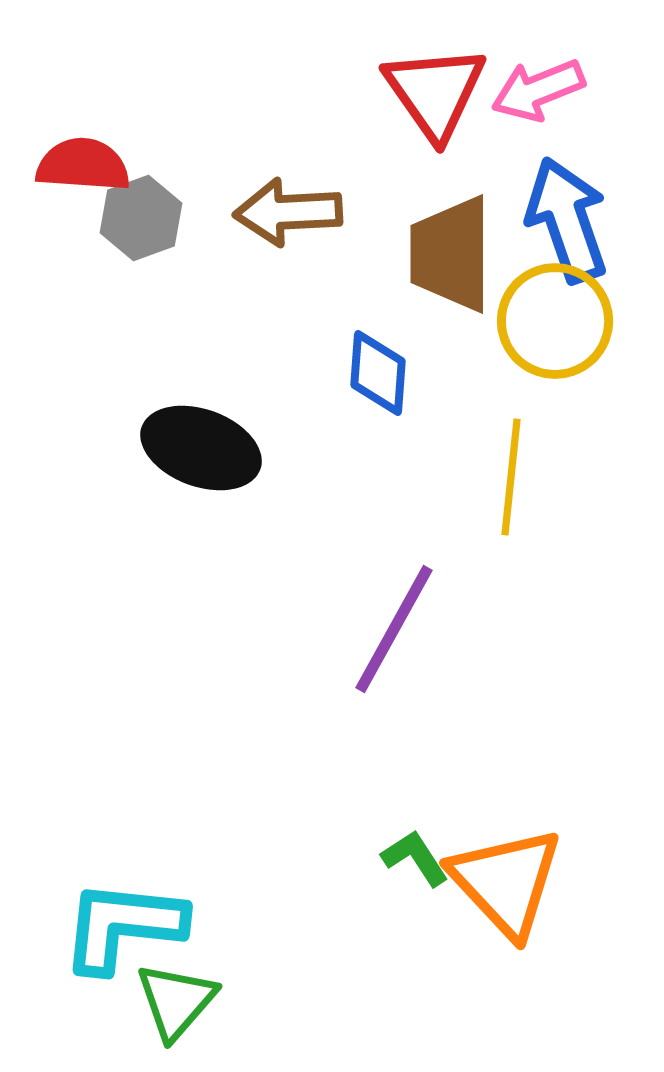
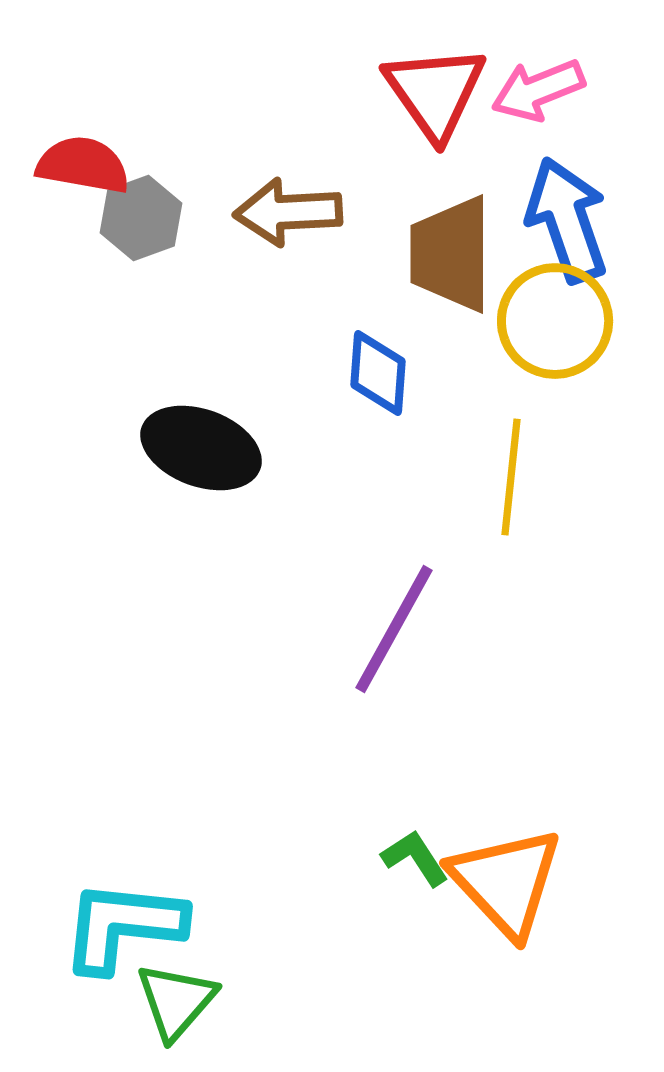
red semicircle: rotated 6 degrees clockwise
